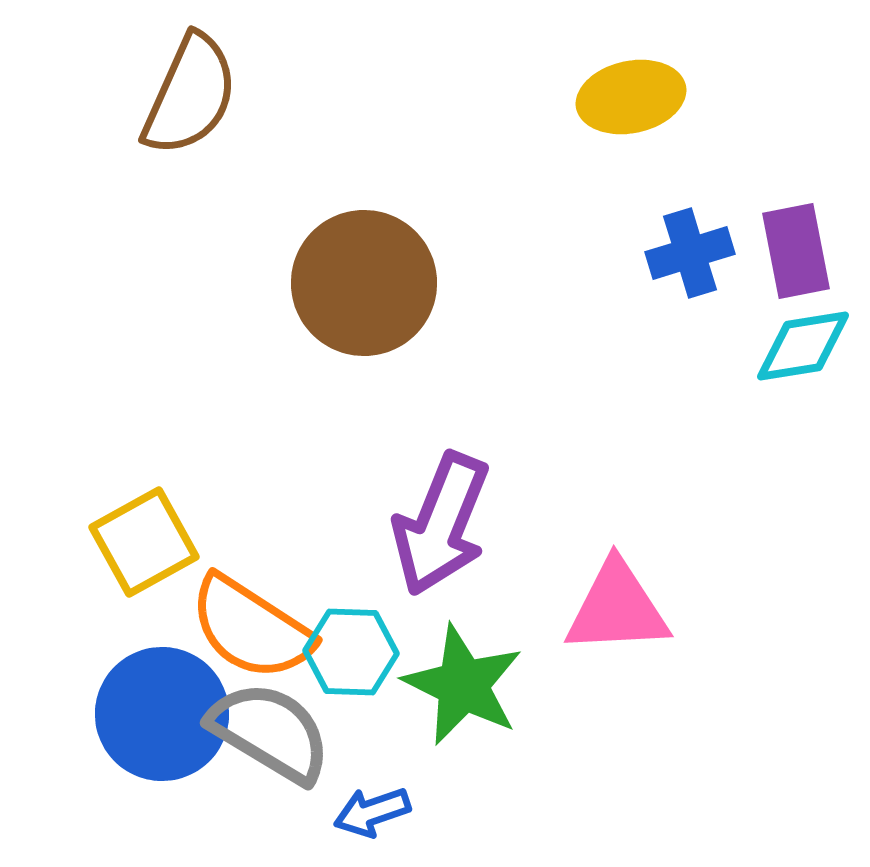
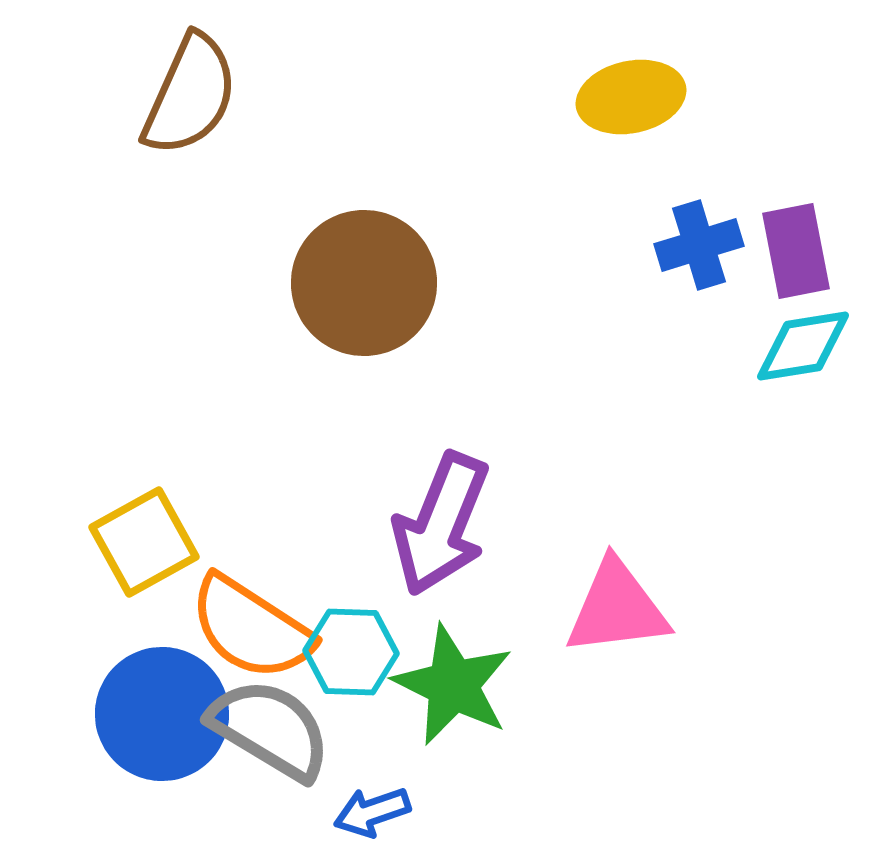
blue cross: moved 9 px right, 8 px up
pink triangle: rotated 4 degrees counterclockwise
green star: moved 10 px left
gray semicircle: moved 3 px up
